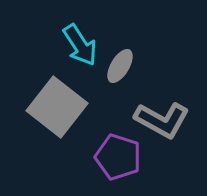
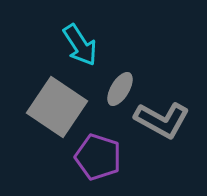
gray ellipse: moved 23 px down
gray square: rotated 4 degrees counterclockwise
purple pentagon: moved 20 px left
